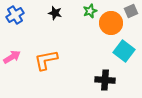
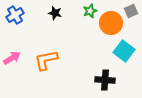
pink arrow: moved 1 px down
